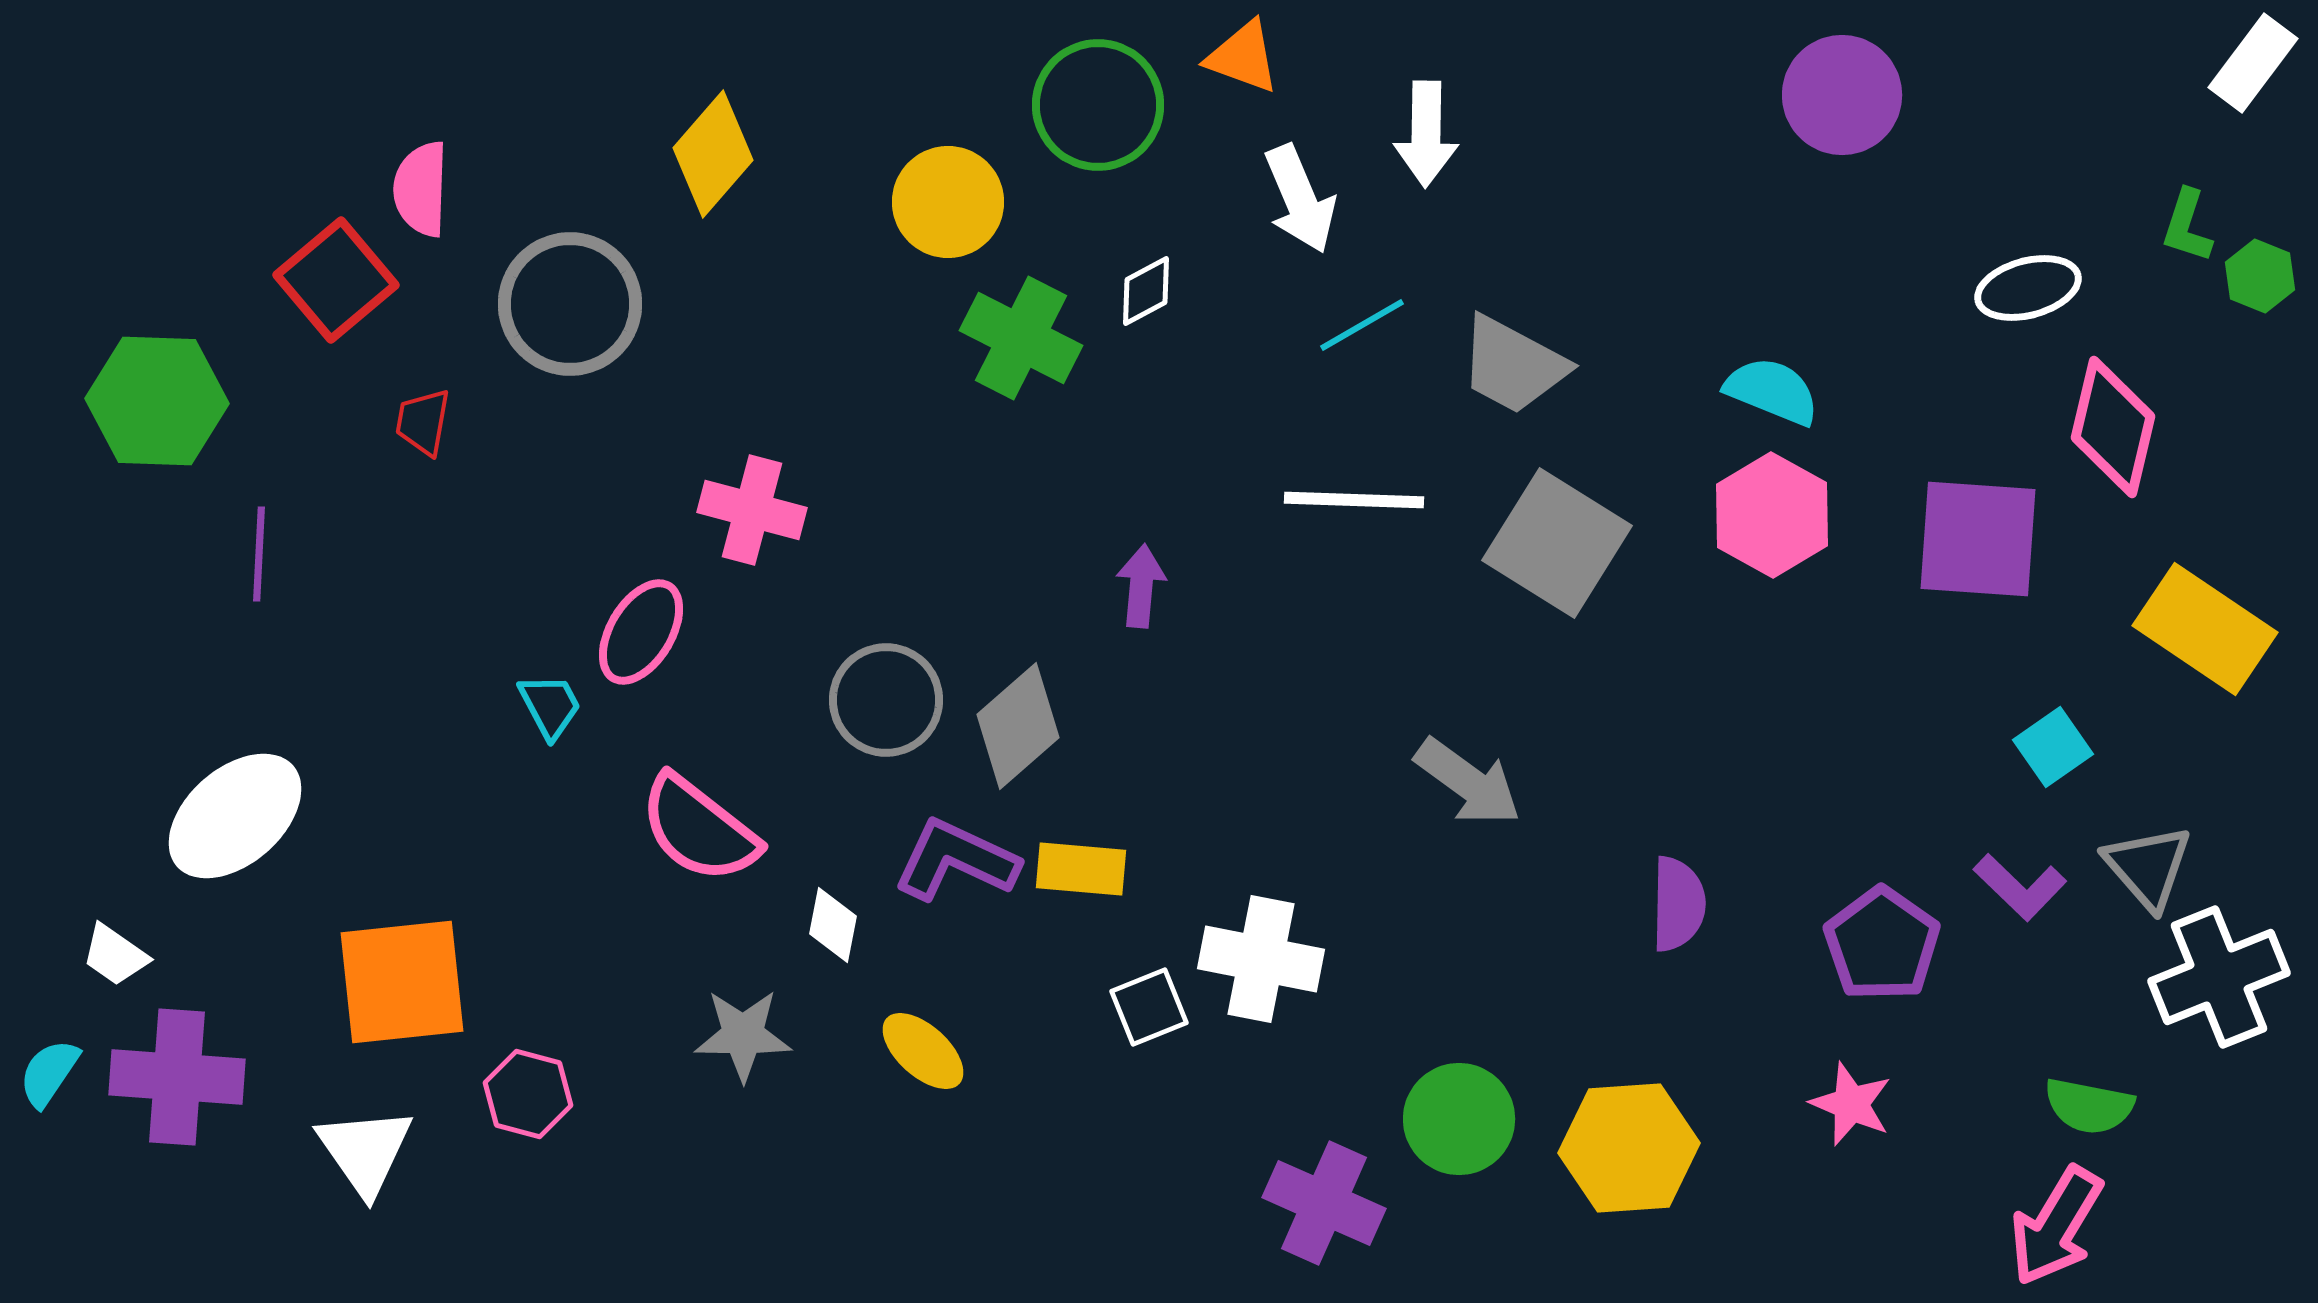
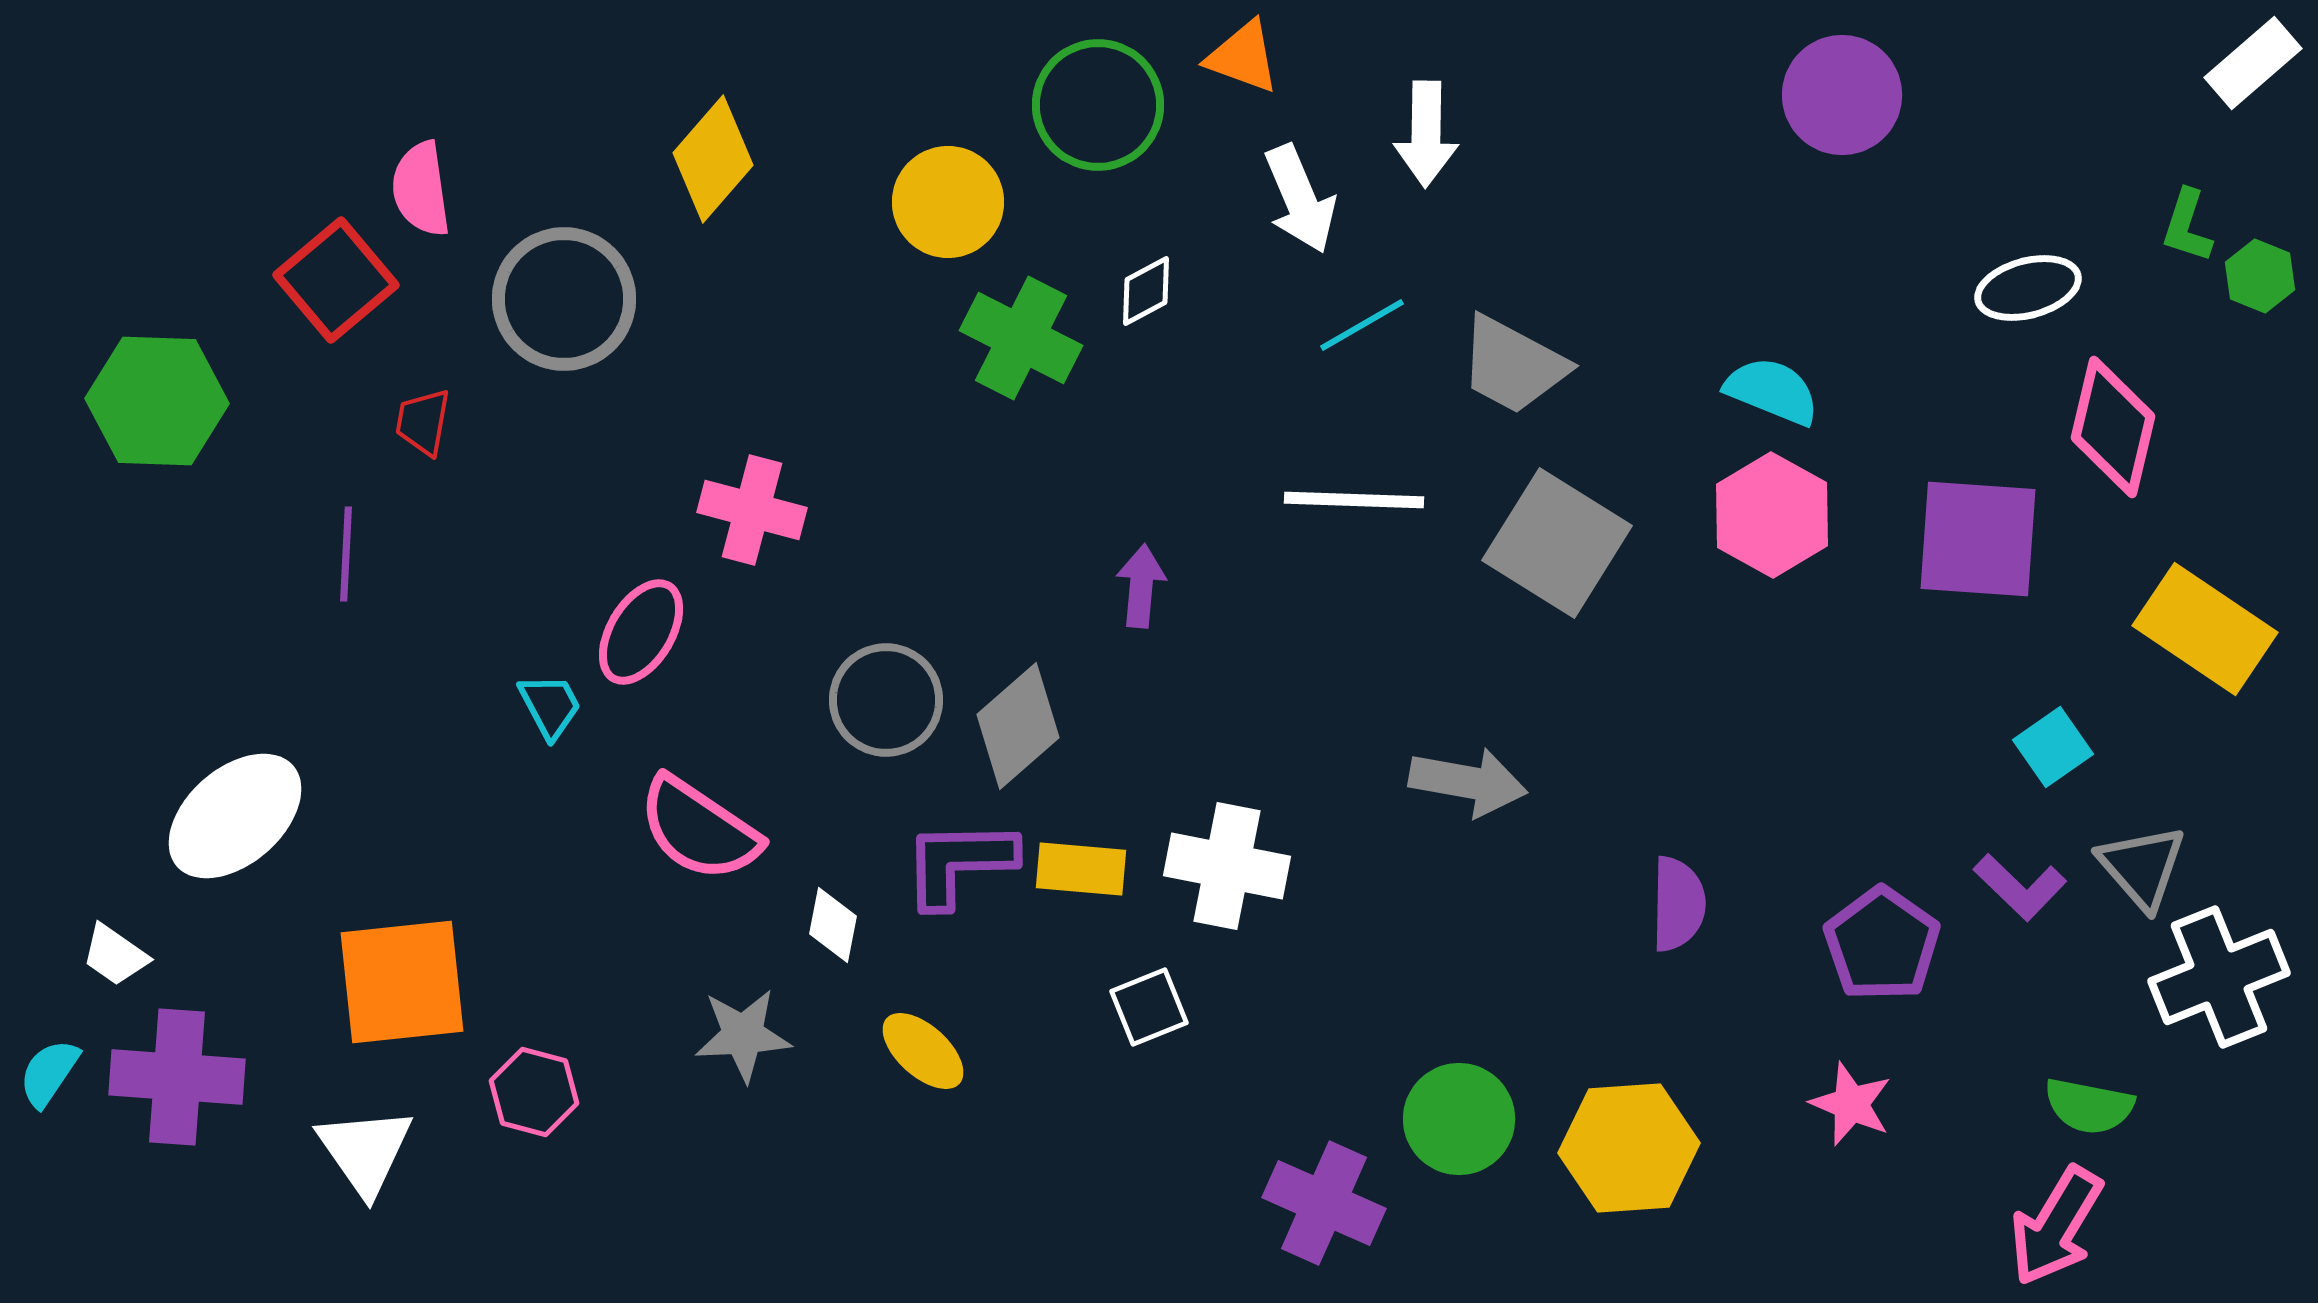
white rectangle at (2253, 63): rotated 12 degrees clockwise
yellow diamond at (713, 154): moved 5 px down
pink semicircle at (421, 189): rotated 10 degrees counterclockwise
gray circle at (570, 304): moved 6 px left, 5 px up
purple line at (259, 554): moved 87 px right
gray arrow at (1468, 782): rotated 26 degrees counterclockwise
pink semicircle at (699, 829): rotated 4 degrees counterclockwise
purple L-shape at (956, 860): moved 3 px right, 3 px down; rotated 26 degrees counterclockwise
gray triangle at (2148, 867): moved 6 px left
white cross at (1261, 959): moved 34 px left, 93 px up
gray star at (743, 1035): rotated 4 degrees counterclockwise
pink hexagon at (528, 1094): moved 6 px right, 2 px up
